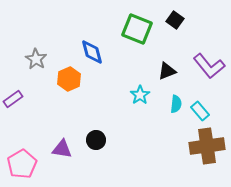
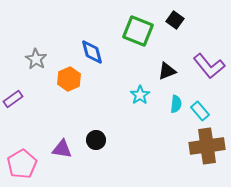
green square: moved 1 px right, 2 px down
